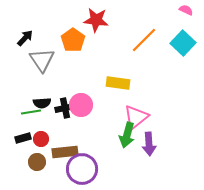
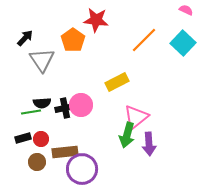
yellow rectangle: moved 1 px left, 1 px up; rotated 35 degrees counterclockwise
